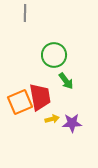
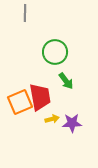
green circle: moved 1 px right, 3 px up
